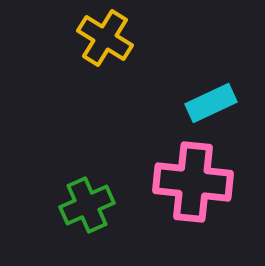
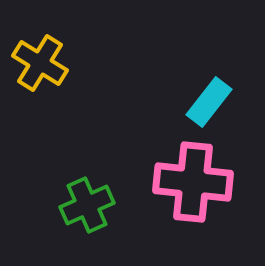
yellow cross: moved 65 px left, 25 px down
cyan rectangle: moved 2 px left, 1 px up; rotated 27 degrees counterclockwise
